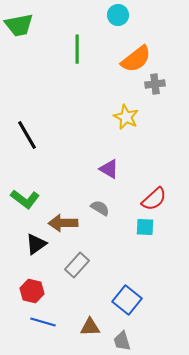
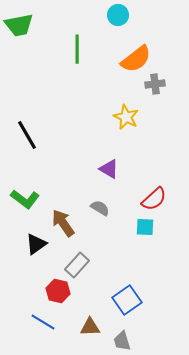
brown arrow: rotated 56 degrees clockwise
red hexagon: moved 26 px right
blue square: rotated 16 degrees clockwise
blue line: rotated 15 degrees clockwise
